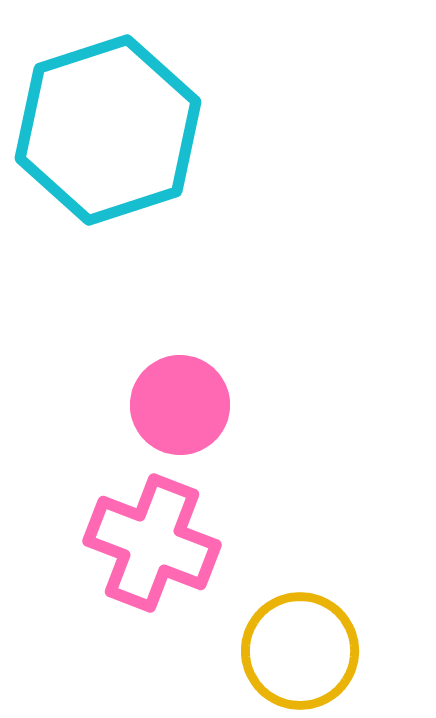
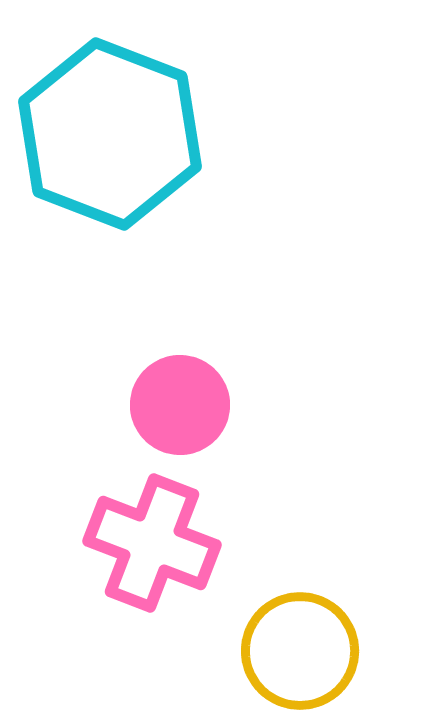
cyan hexagon: moved 2 px right, 4 px down; rotated 21 degrees counterclockwise
